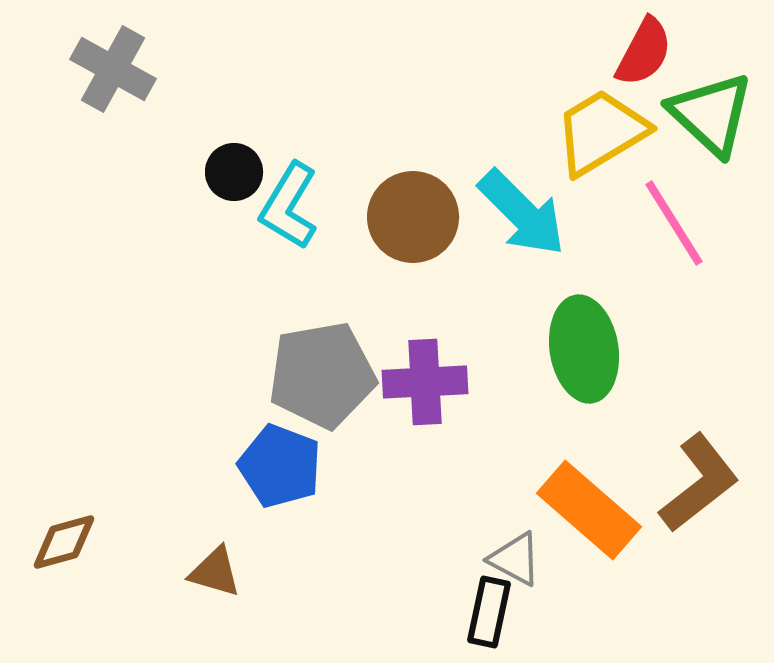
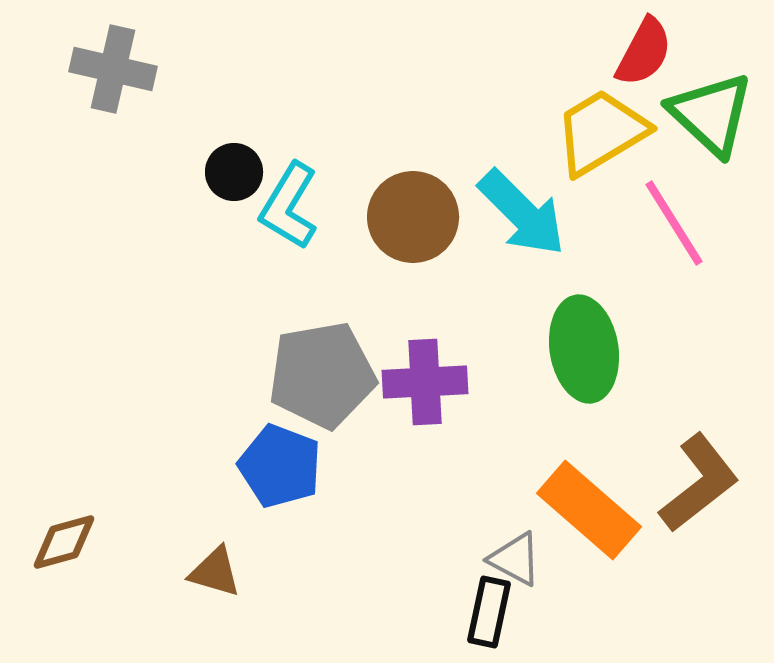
gray cross: rotated 16 degrees counterclockwise
